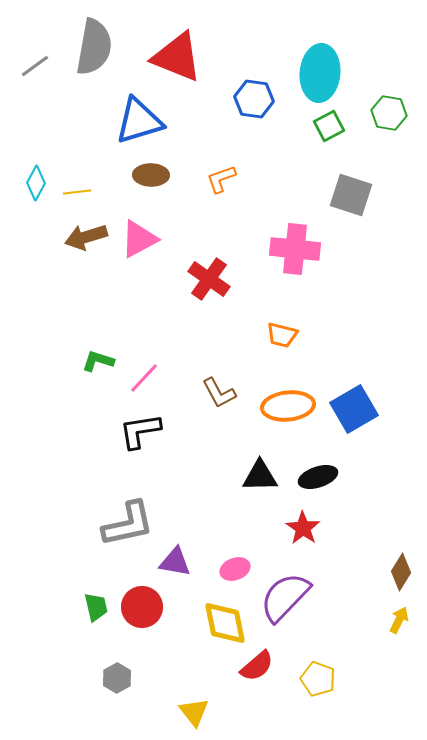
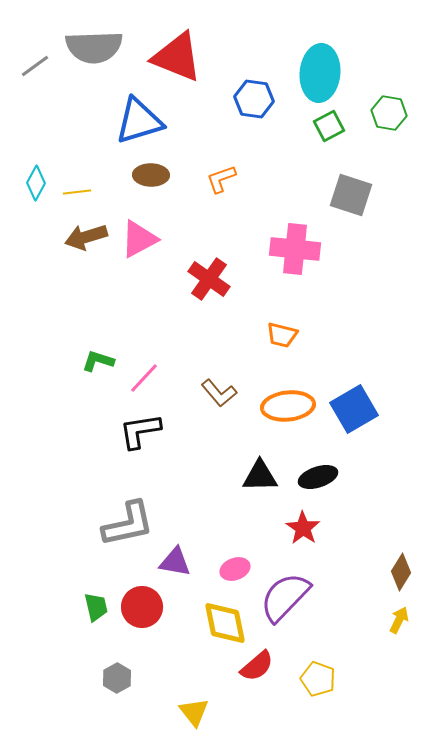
gray semicircle: rotated 78 degrees clockwise
brown L-shape: rotated 12 degrees counterclockwise
